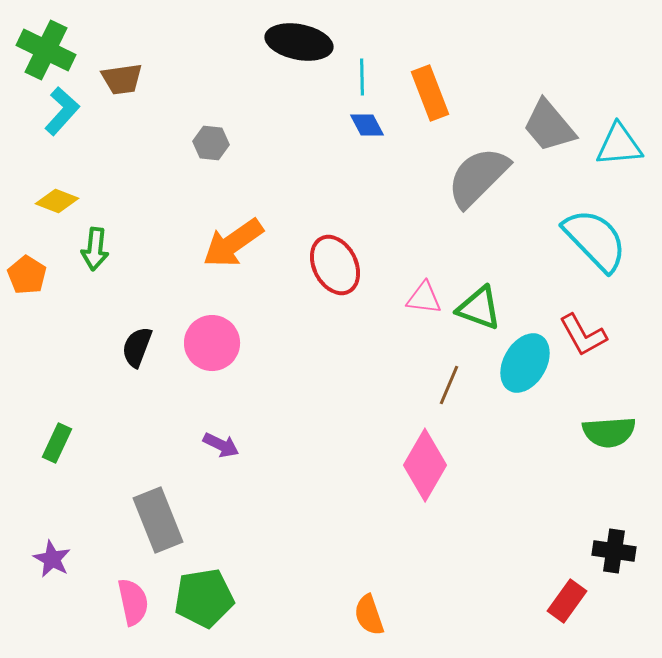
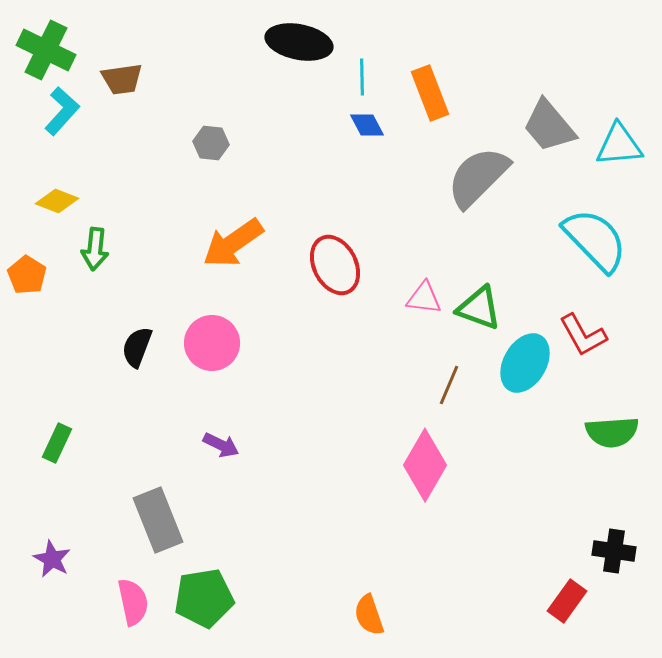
green semicircle: moved 3 px right
